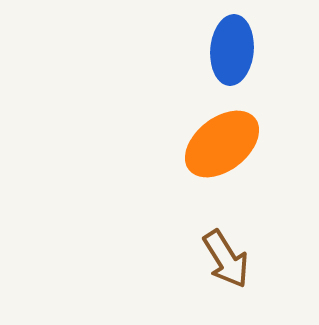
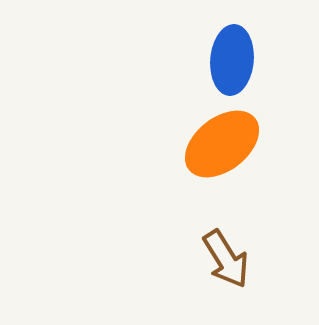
blue ellipse: moved 10 px down
